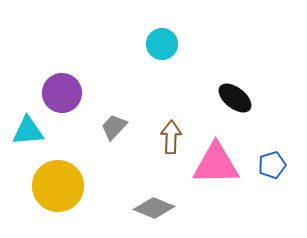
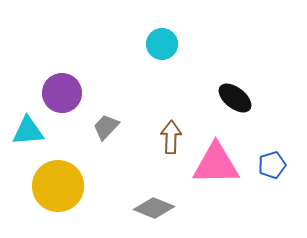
gray trapezoid: moved 8 px left
